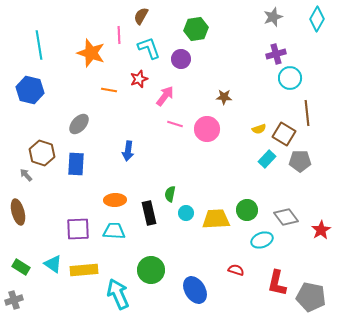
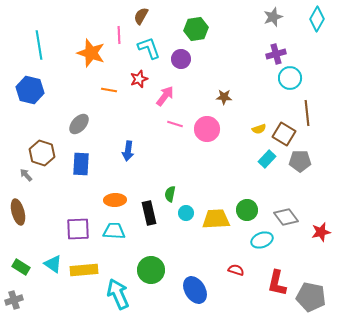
blue rectangle at (76, 164): moved 5 px right
red star at (321, 230): moved 2 px down; rotated 18 degrees clockwise
